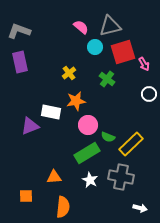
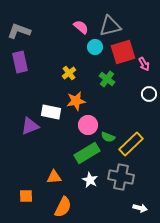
orange semicircle: rotated 20 degrees clockwise
